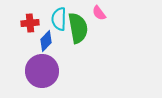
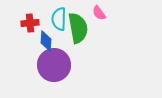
blue diamond: rotated 40 degrees counterclockwise
purple circle: moved 12 px right, 6 px up
